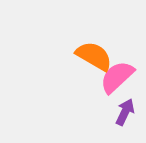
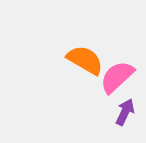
orange semicircle: moved 9 px left, 4 px down
